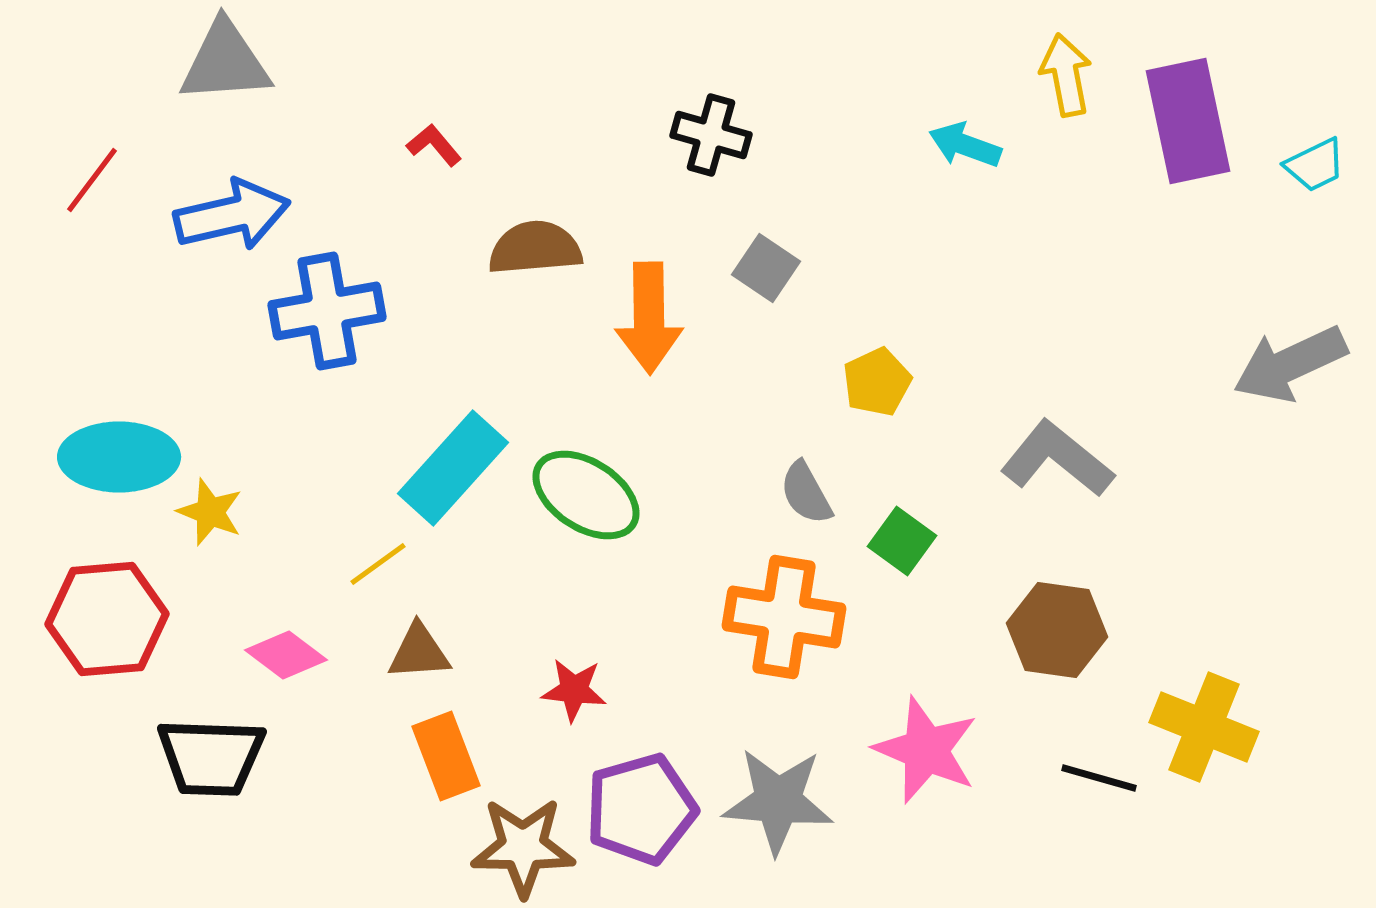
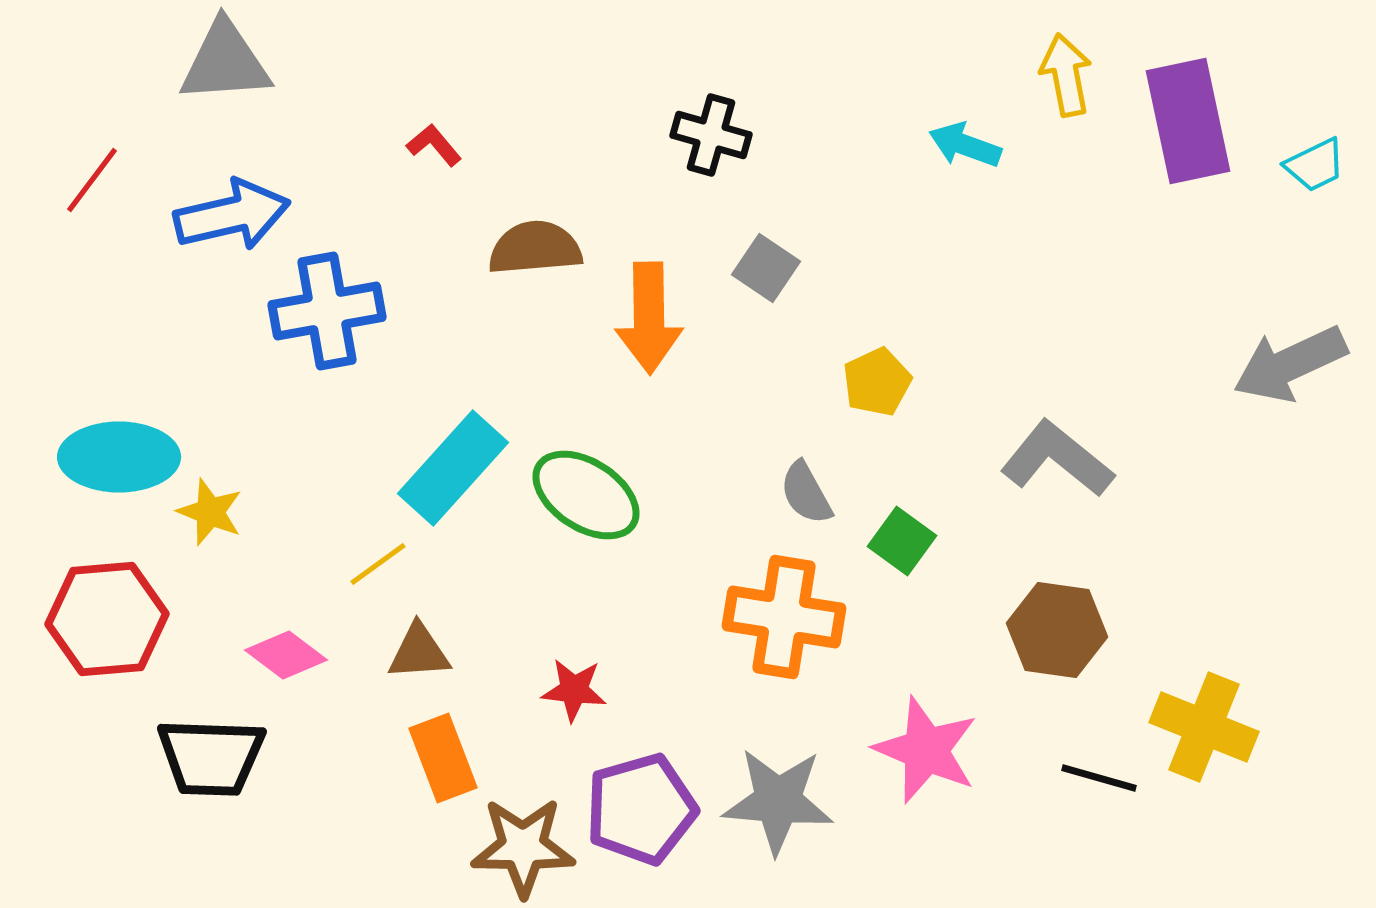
orange rectangle: moved 3 px left, 2 px down
